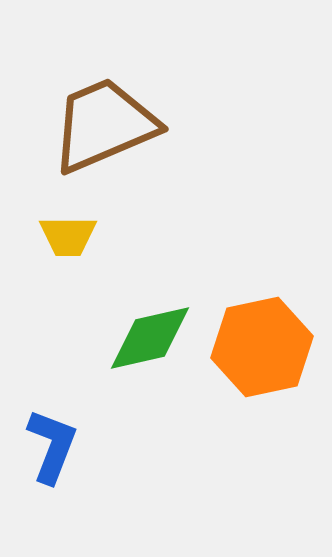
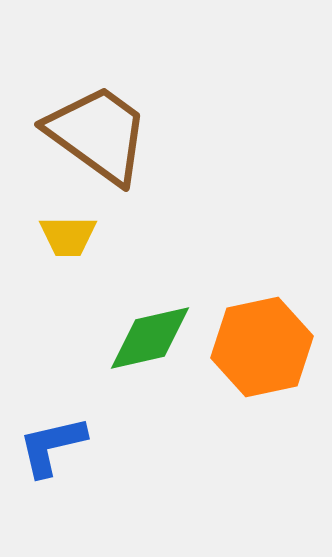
brown trapezoid: moved 6 px left, 9 px down; rotated 59 degrees clockwise
blue L-shape: rotated 124 degrees counterclockwise
